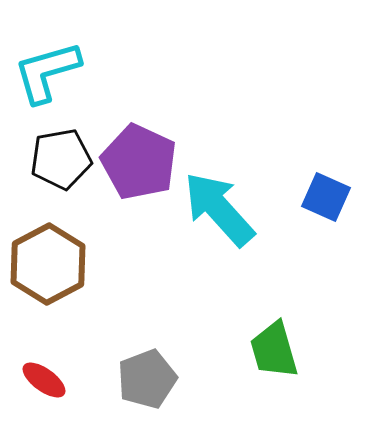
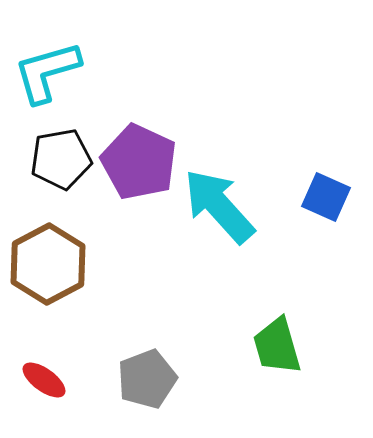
cyan arrow: moved 3 px up
green trapezoid: moved 3 px right, 4 px up
